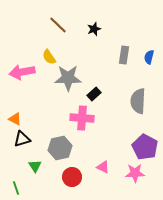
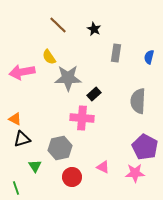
black star: rotated 24 degrees counterclockwise
gray rectangle: moved 8 px left, 2 px up
